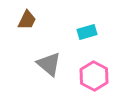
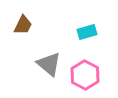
brown trapezoid: moved 4 px left, 5 px down
pink hexagon: moved 9 px left, 1 px up
